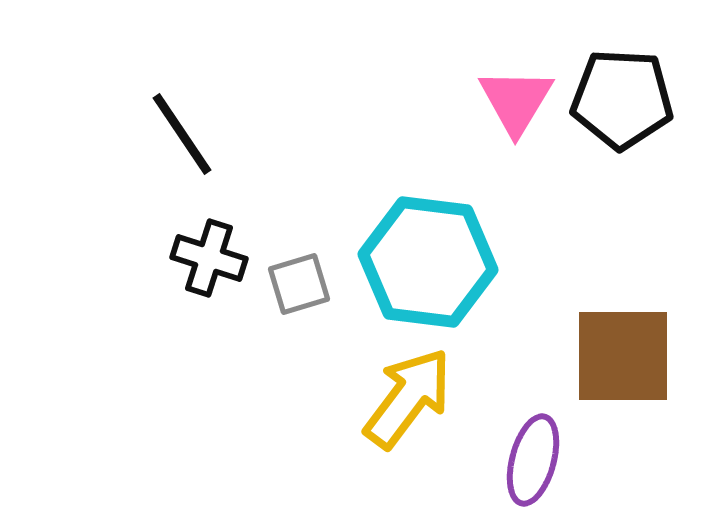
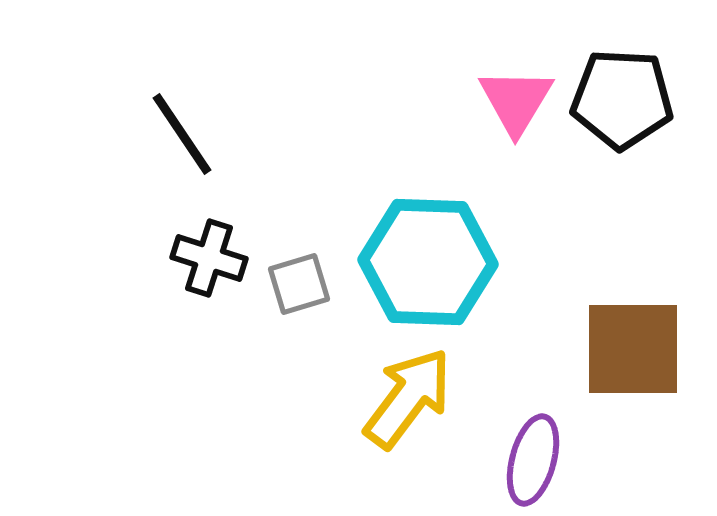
cyan hexagon: rotated 5 degrees counterclockwise
brown square: moved 10 px right, 7 px up
